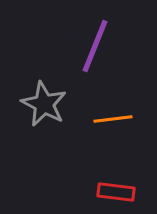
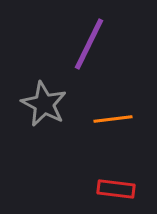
purple line: moved 6 px left, 2 px up; rotated 4 degrees clockwise
red rectangle: moved 3 px up
